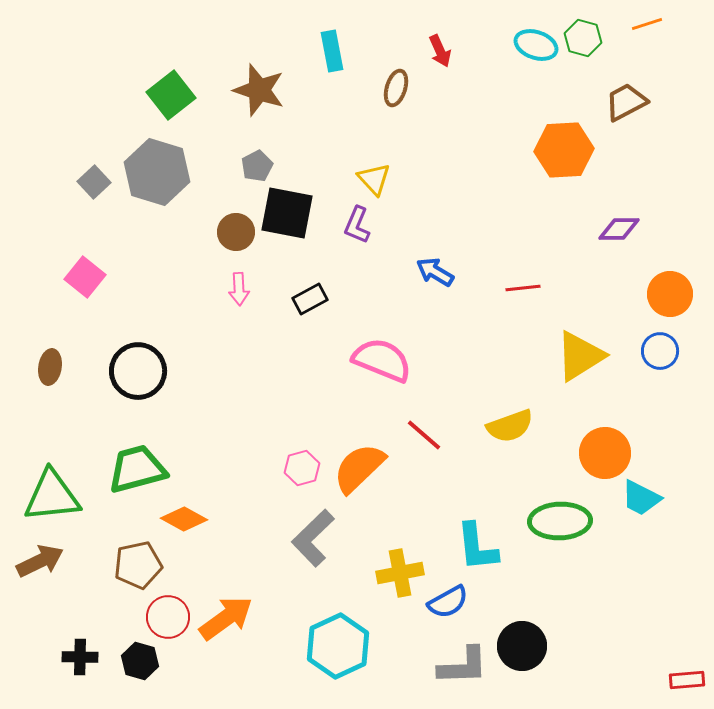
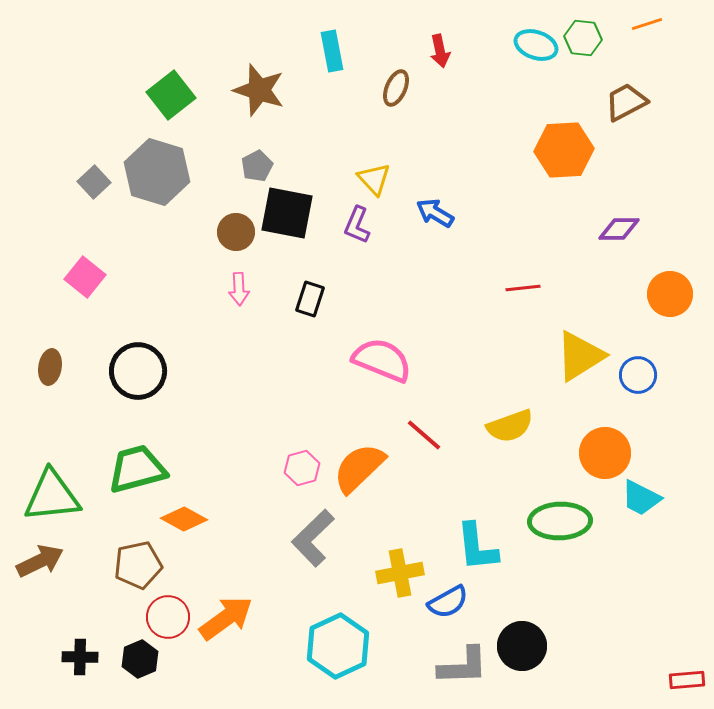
green hexagon at (583, 38): rotated 9 degrees counterclockwise
red arrow at (440, 51): rotated 12 degrees clockwise
brown ellipse at (396, 88): rotated 6 degrees clockwise
blue arrow at (435, 272): moved 59 px up
black rectangle at (310, 299): rotated 44 degrees counterclockwise
blue circle at (660, 351): moved 22 px left, 24 px down
black hexagon at (140, 661): moved 2 px up; rotated 21 degrees clockwise
